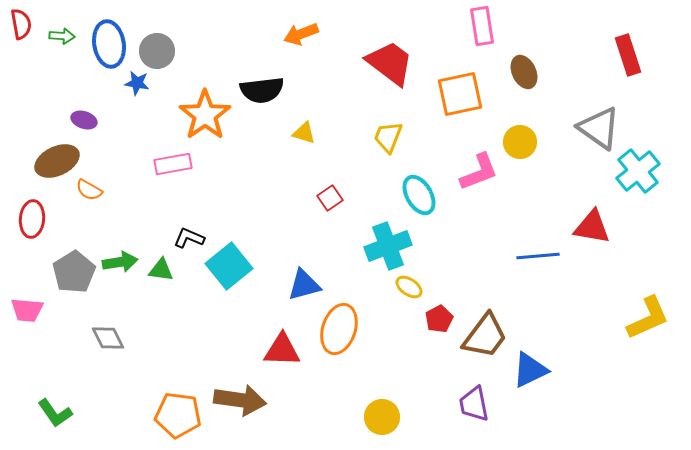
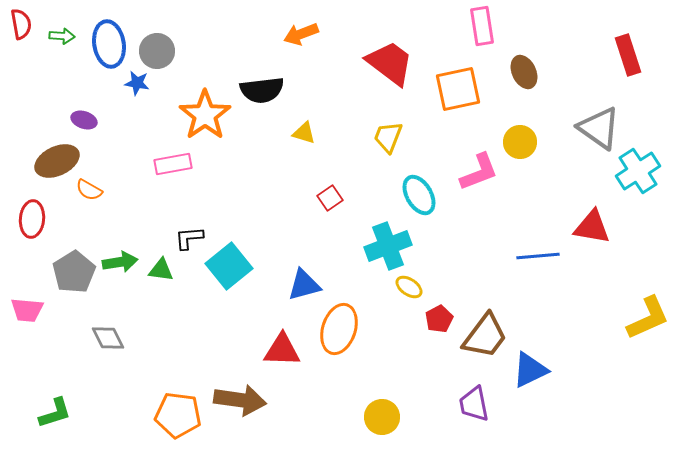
orange square at (460, 94): moved 2 px left, 5 px up
cyan cross at (638, 171): rotated 6 degrees clockwise
black L-shape at (189, 238): rotated 28 degrees counterclockwise
green L-shape at (55, 413): rotated 72 degrees counterclockwise
